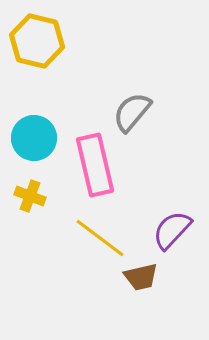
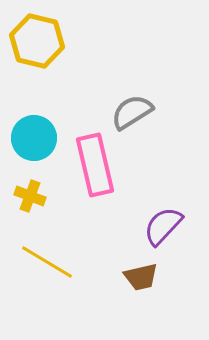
gray semicircle: rotated 18 degrees clockwise
purple semicircle: moved 9 px left, 4 px up
yellow line: moved 53 px left, 24 px down; rotated 6 degrees counterclockwise
